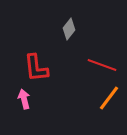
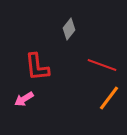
red L-shape: moved 1 px right, 1 px up
pink arrow: rotated 108 degrees counterclockwise
